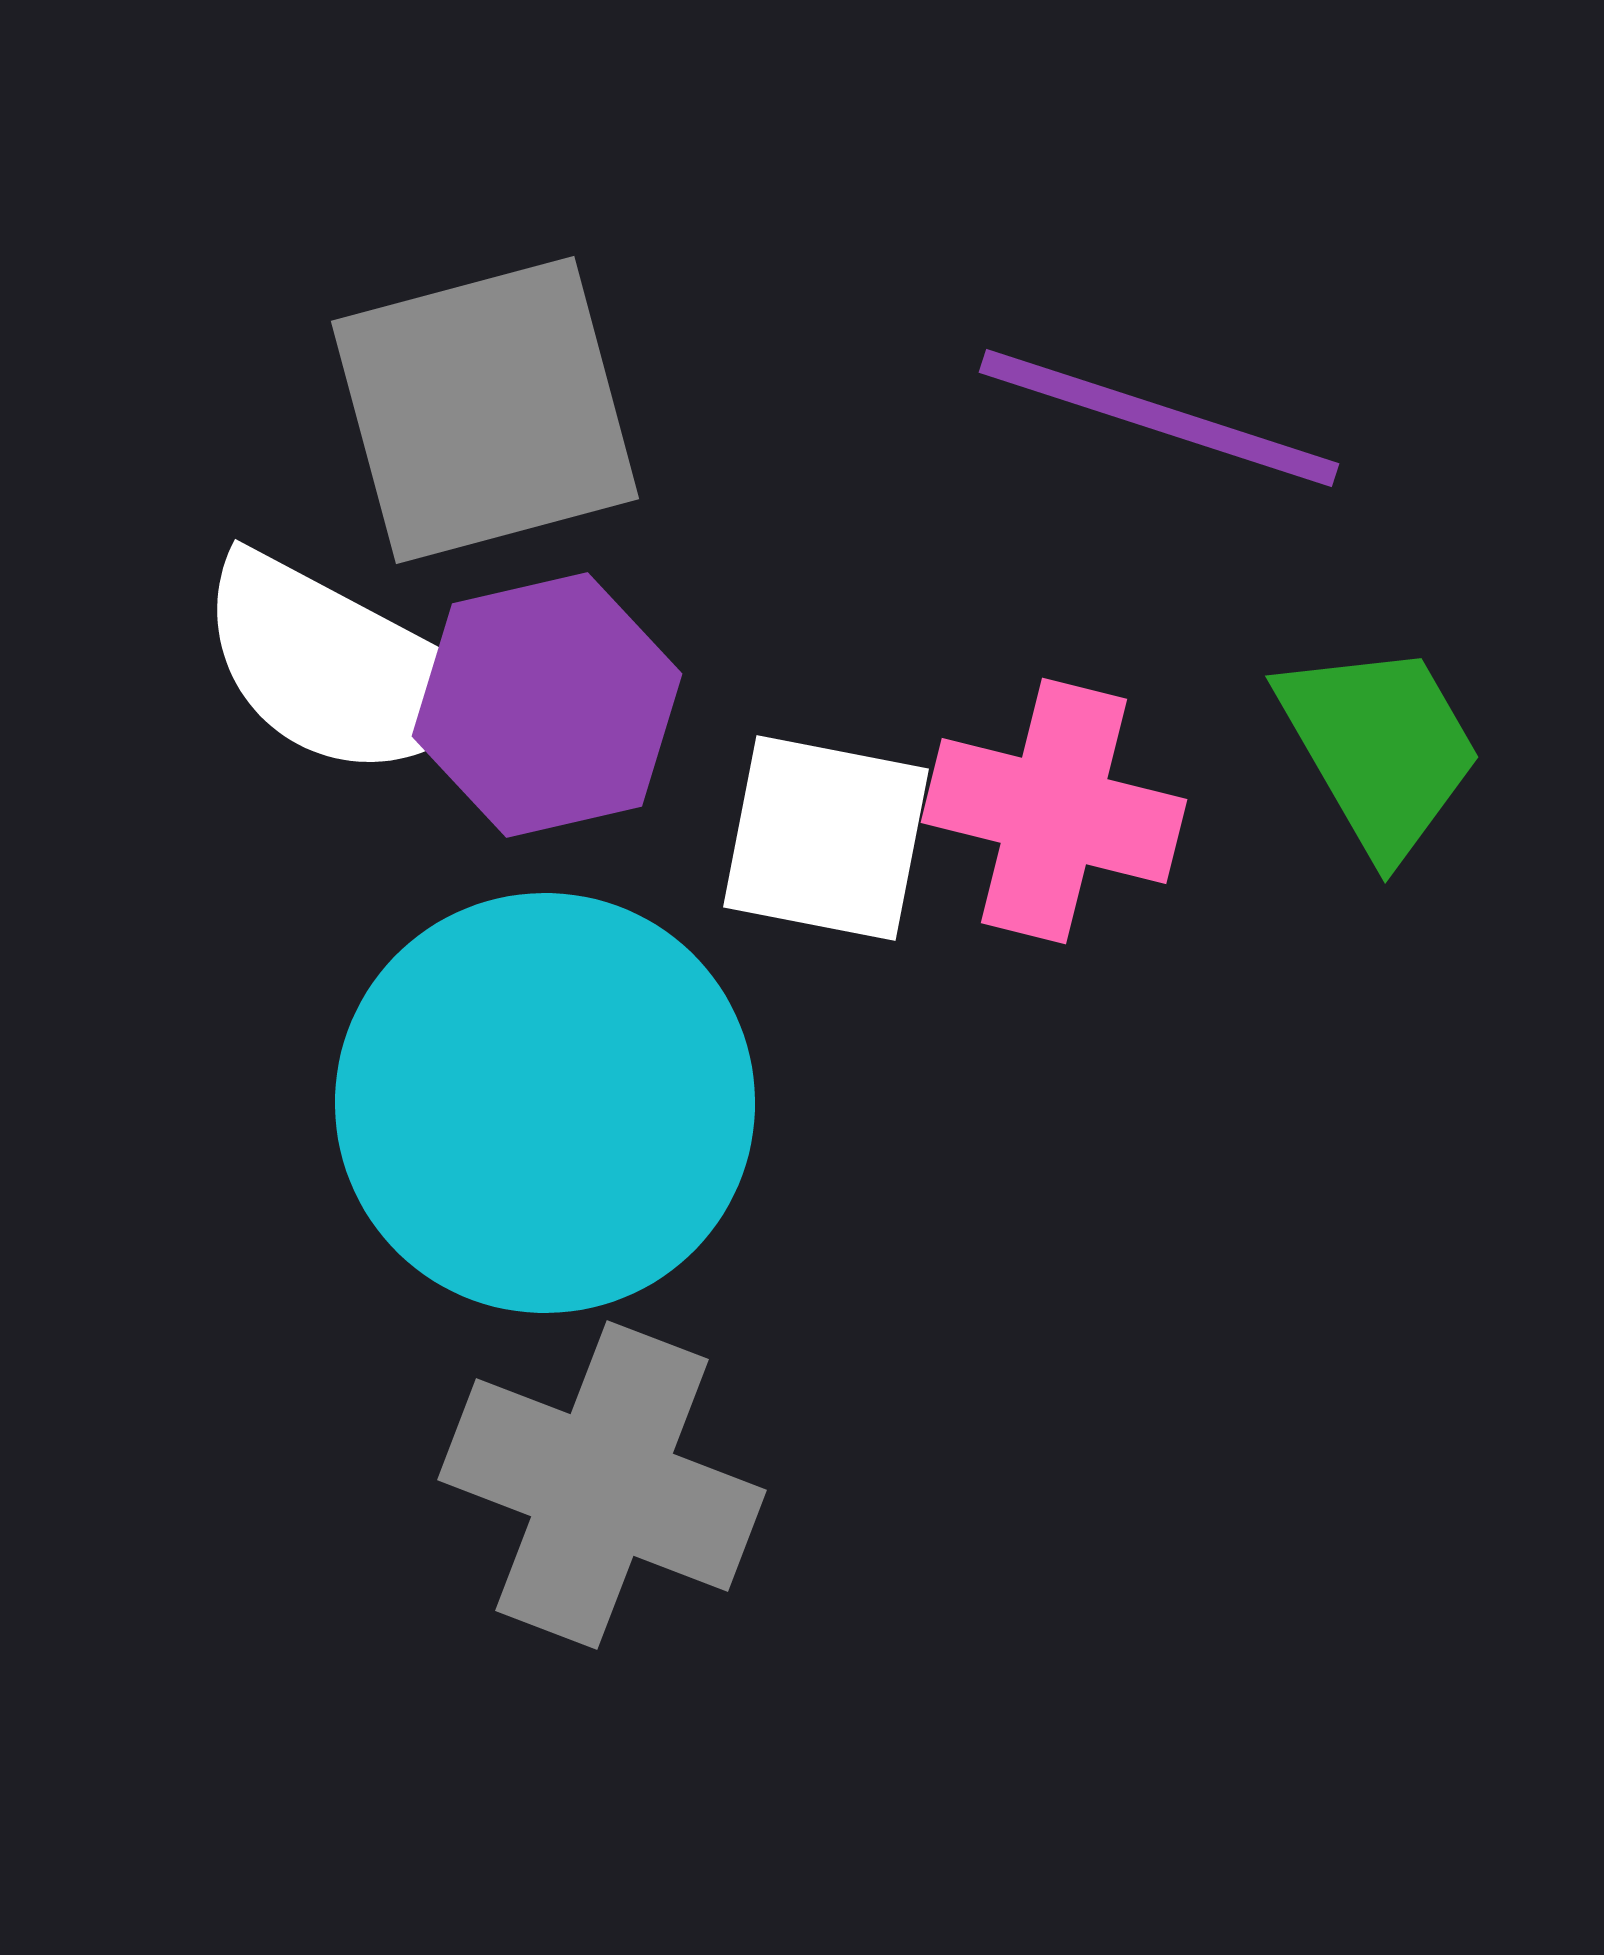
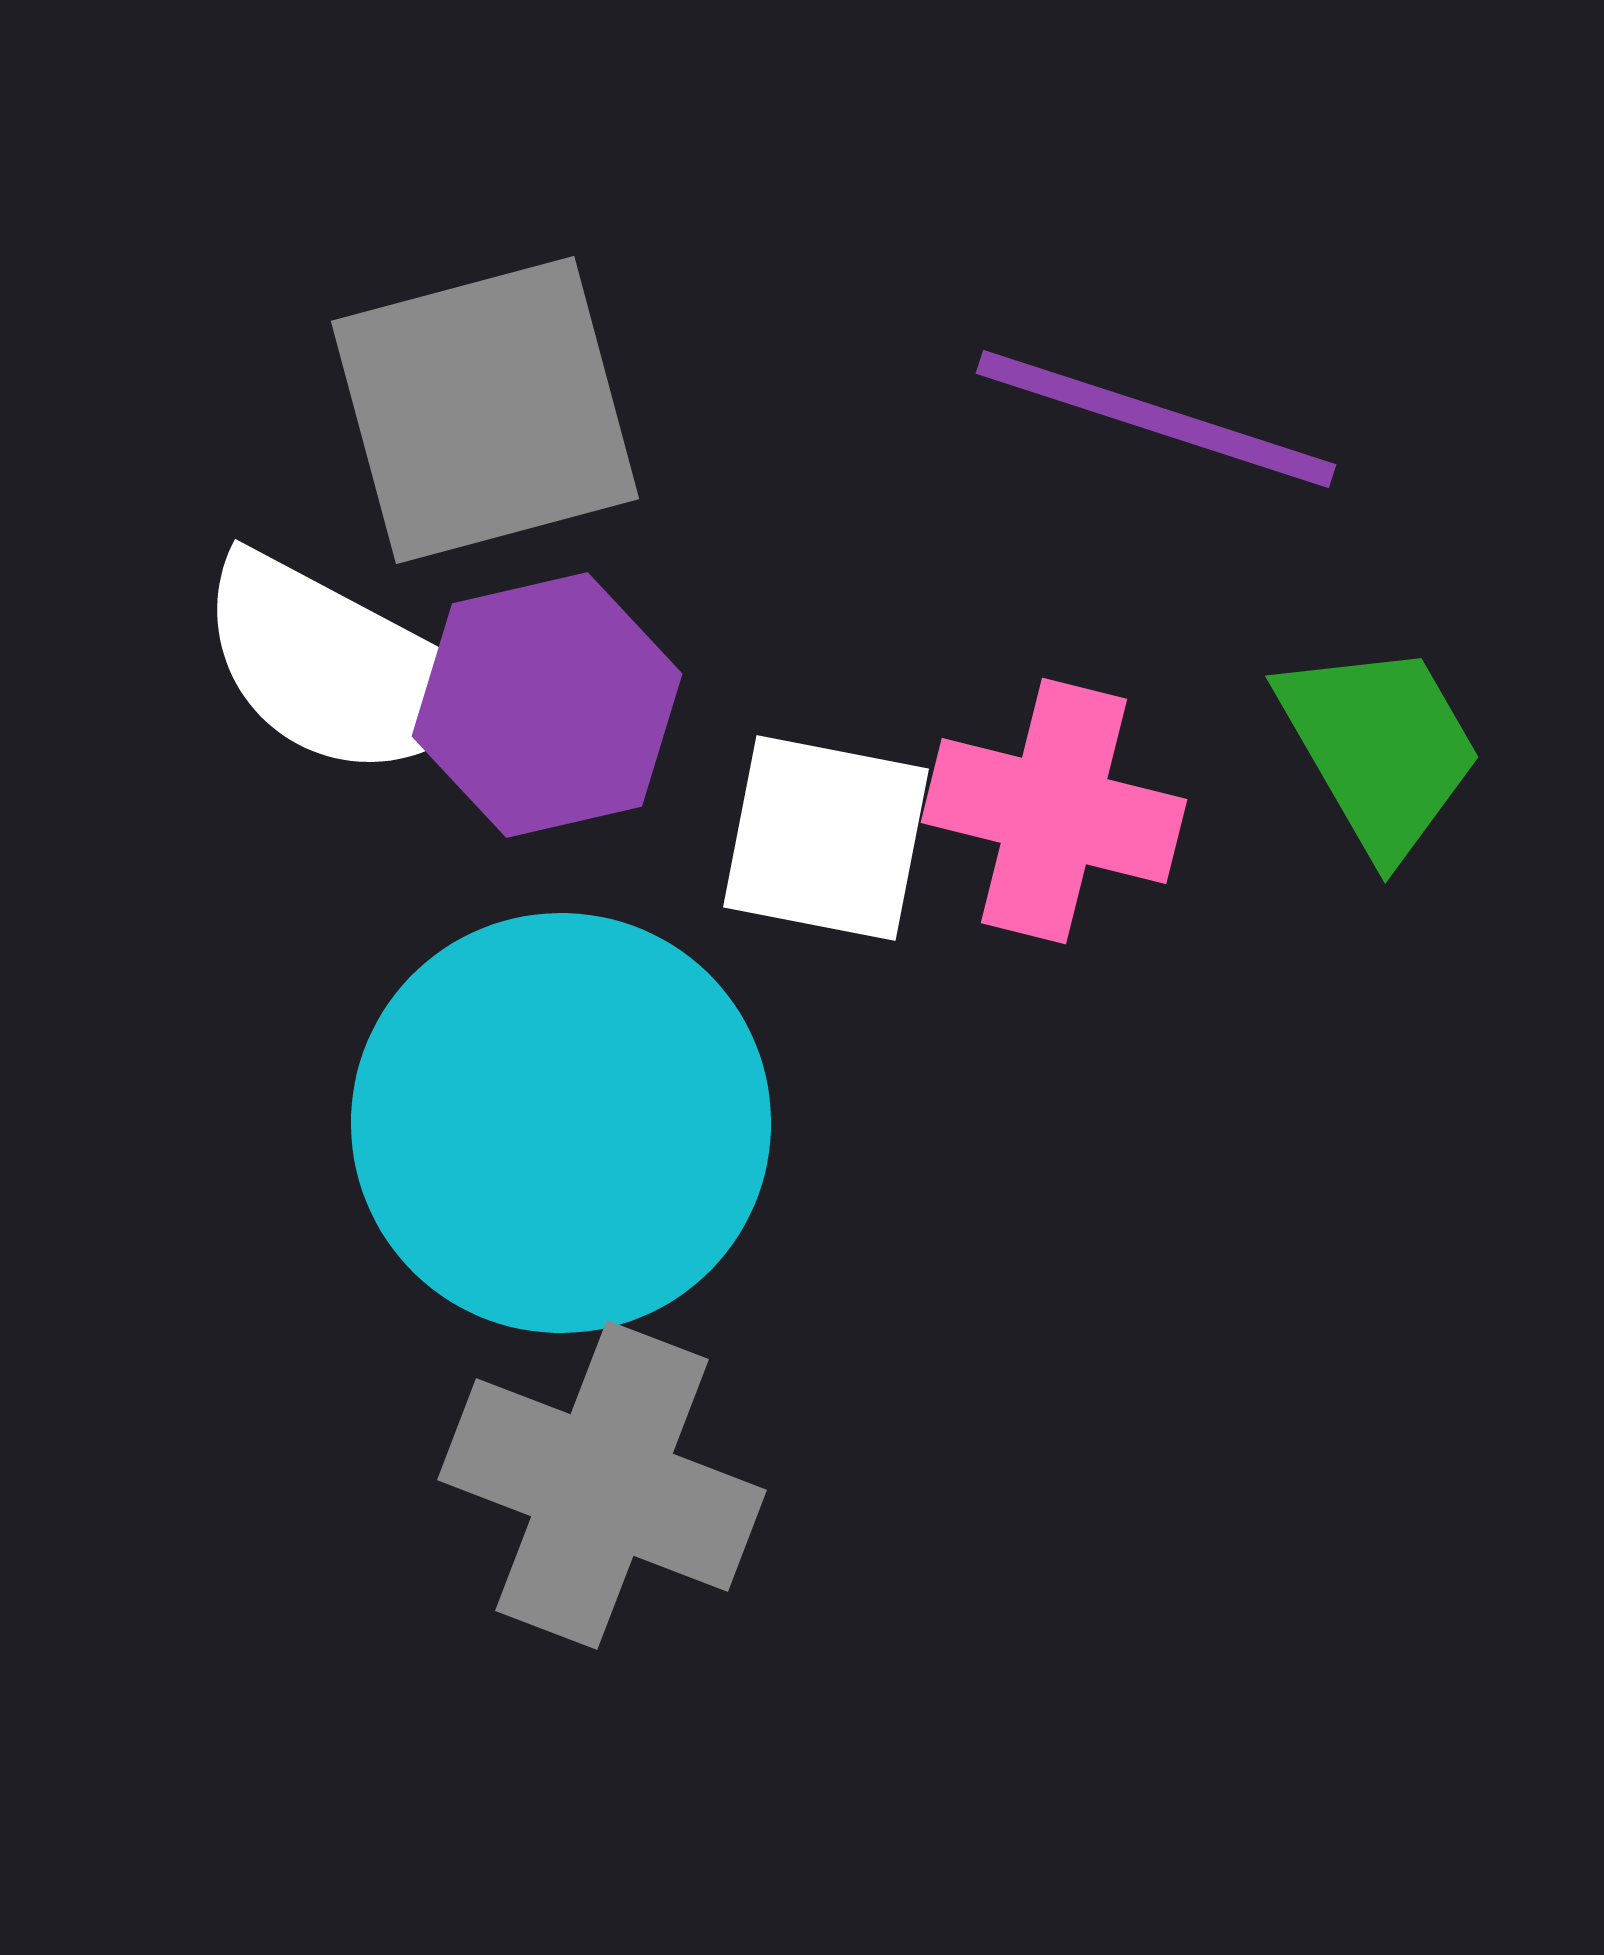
purple line: moved 3 px left, 1 px down
cyan circle: moved 16 px right, 20 px down
